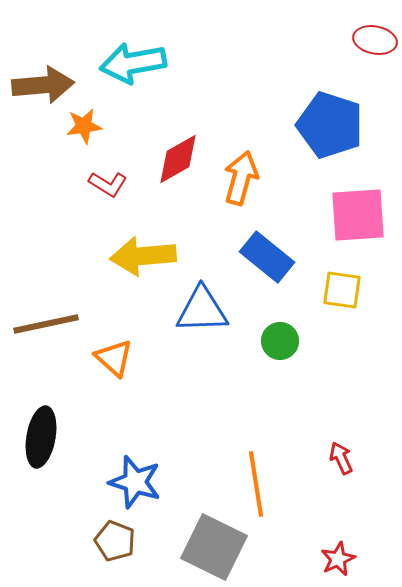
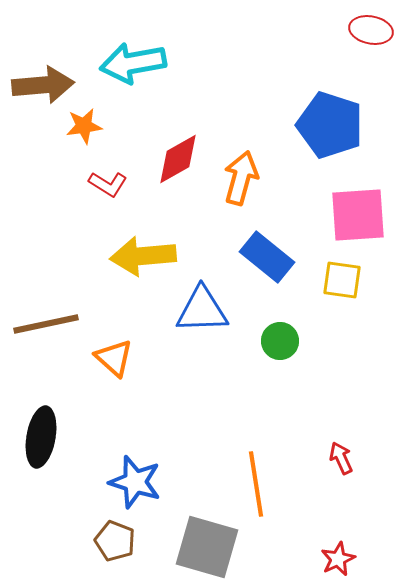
red ellipse: moved 4 px left, 10 px up
yellow square: moved 10 px up
gray square: moved 7 px left; rotated 10 degrees counterclockwise
